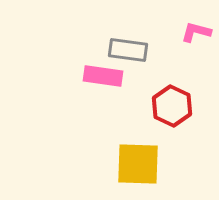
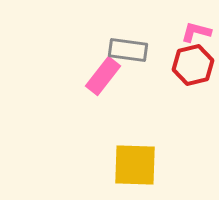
pink rectangle: rotated 60 degrees counterclockwise
red hexagon: moved 21 px right, 41 px up; rotated 21 degrees clockwise
yellow square: moved 3 px left, 1 px down
